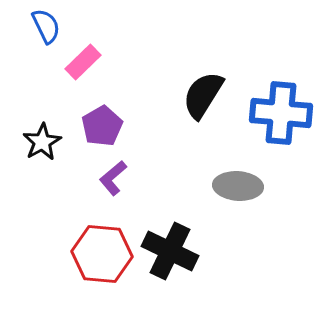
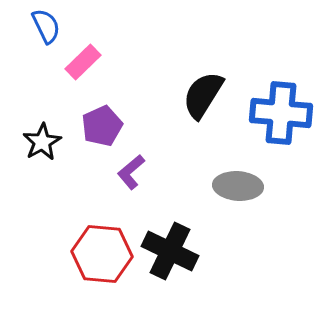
purple pentagon: rotated 6 degrees clockwise
purple L-shape: moved 18 px right, 6 px up
